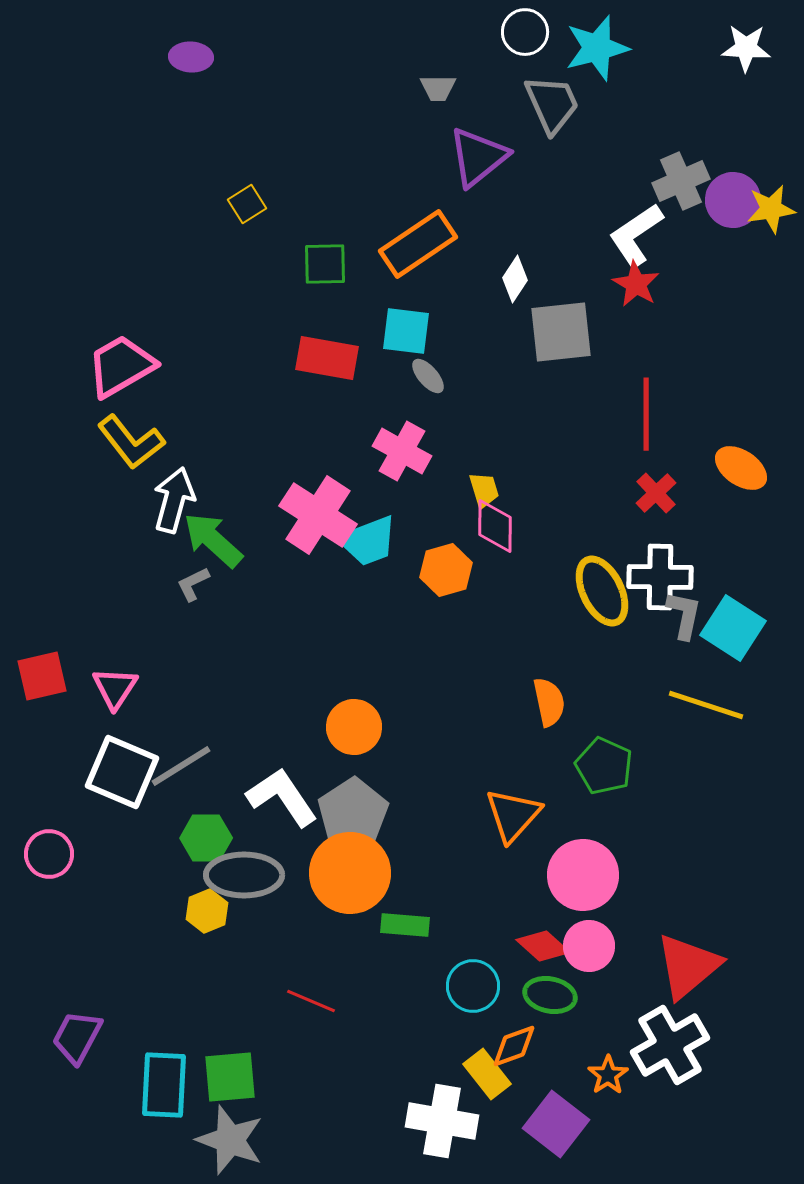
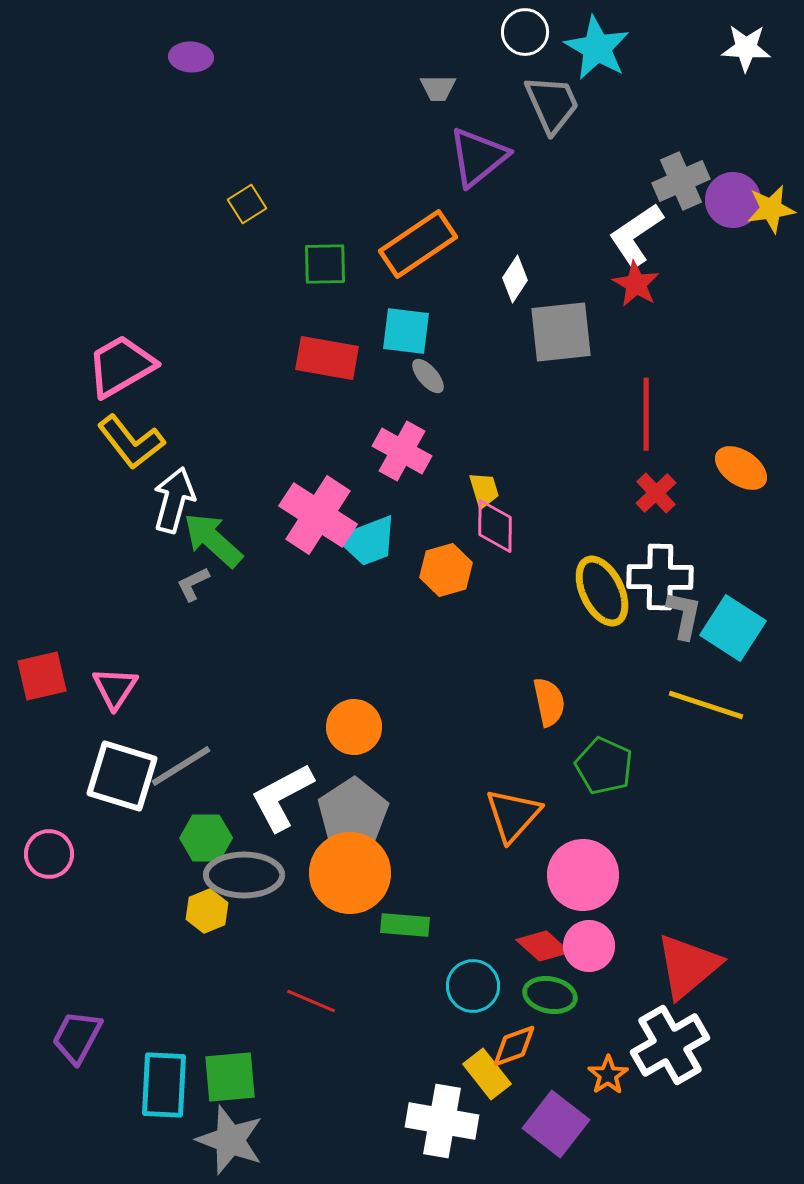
cyan star at (597, 48): rotated 28 degrees counterclockwise
white square at (122, 772): moved 4 px down; rotated 6 degrees counterclockwise
white L-shape at (282, 797): rotated 84 degrees counterclockwise
